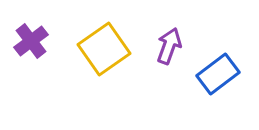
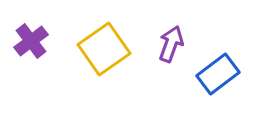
purple arrow: moved 2 px right, 2 px up
